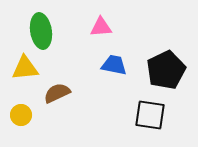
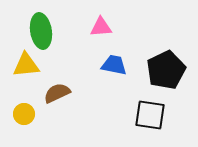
yellow triangle: moved 1 px right, 3 px up
yellow circle: moved 3 px right, 1 px up
